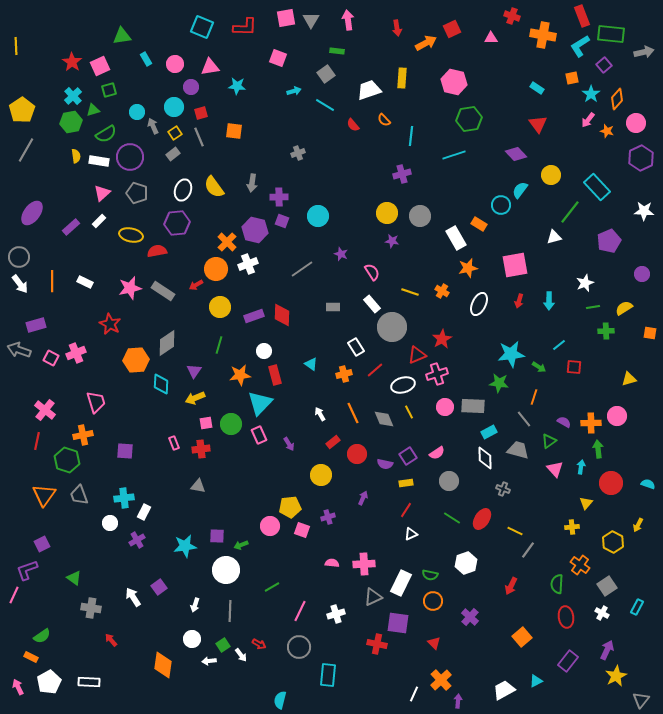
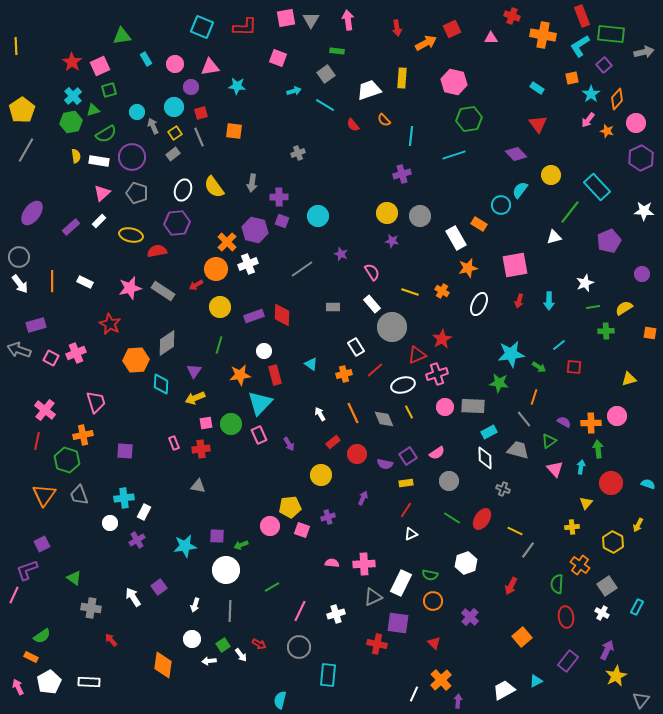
purple circle at (130, 157): moved 2 px right
